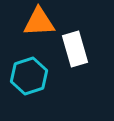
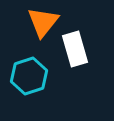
orange triangle: moved 4 px right; rotated 48 degrees counterclockwise
